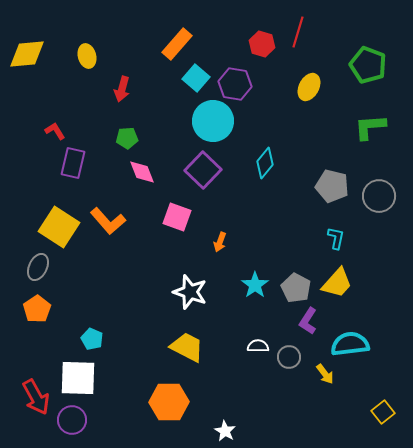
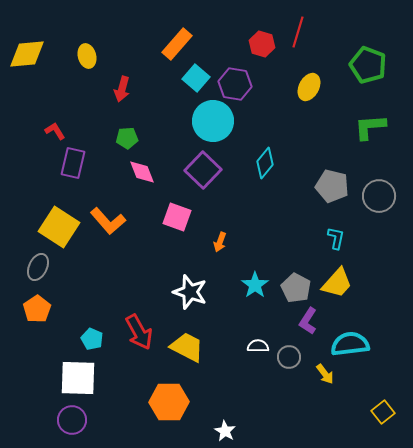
red arrow at (36, 397): moved 103 px right, 65 px up
